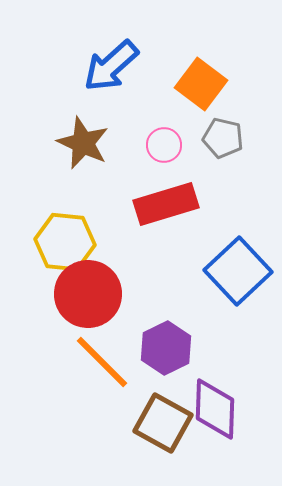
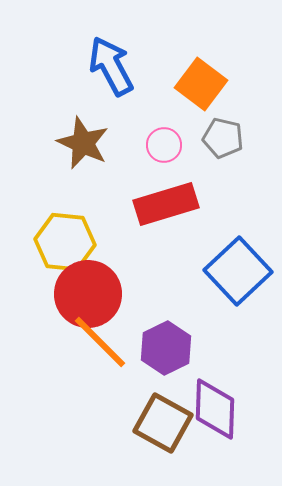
blue arrow: rotated 104 degrees clockwise
orange line: moved 2 px left, 20 px up
